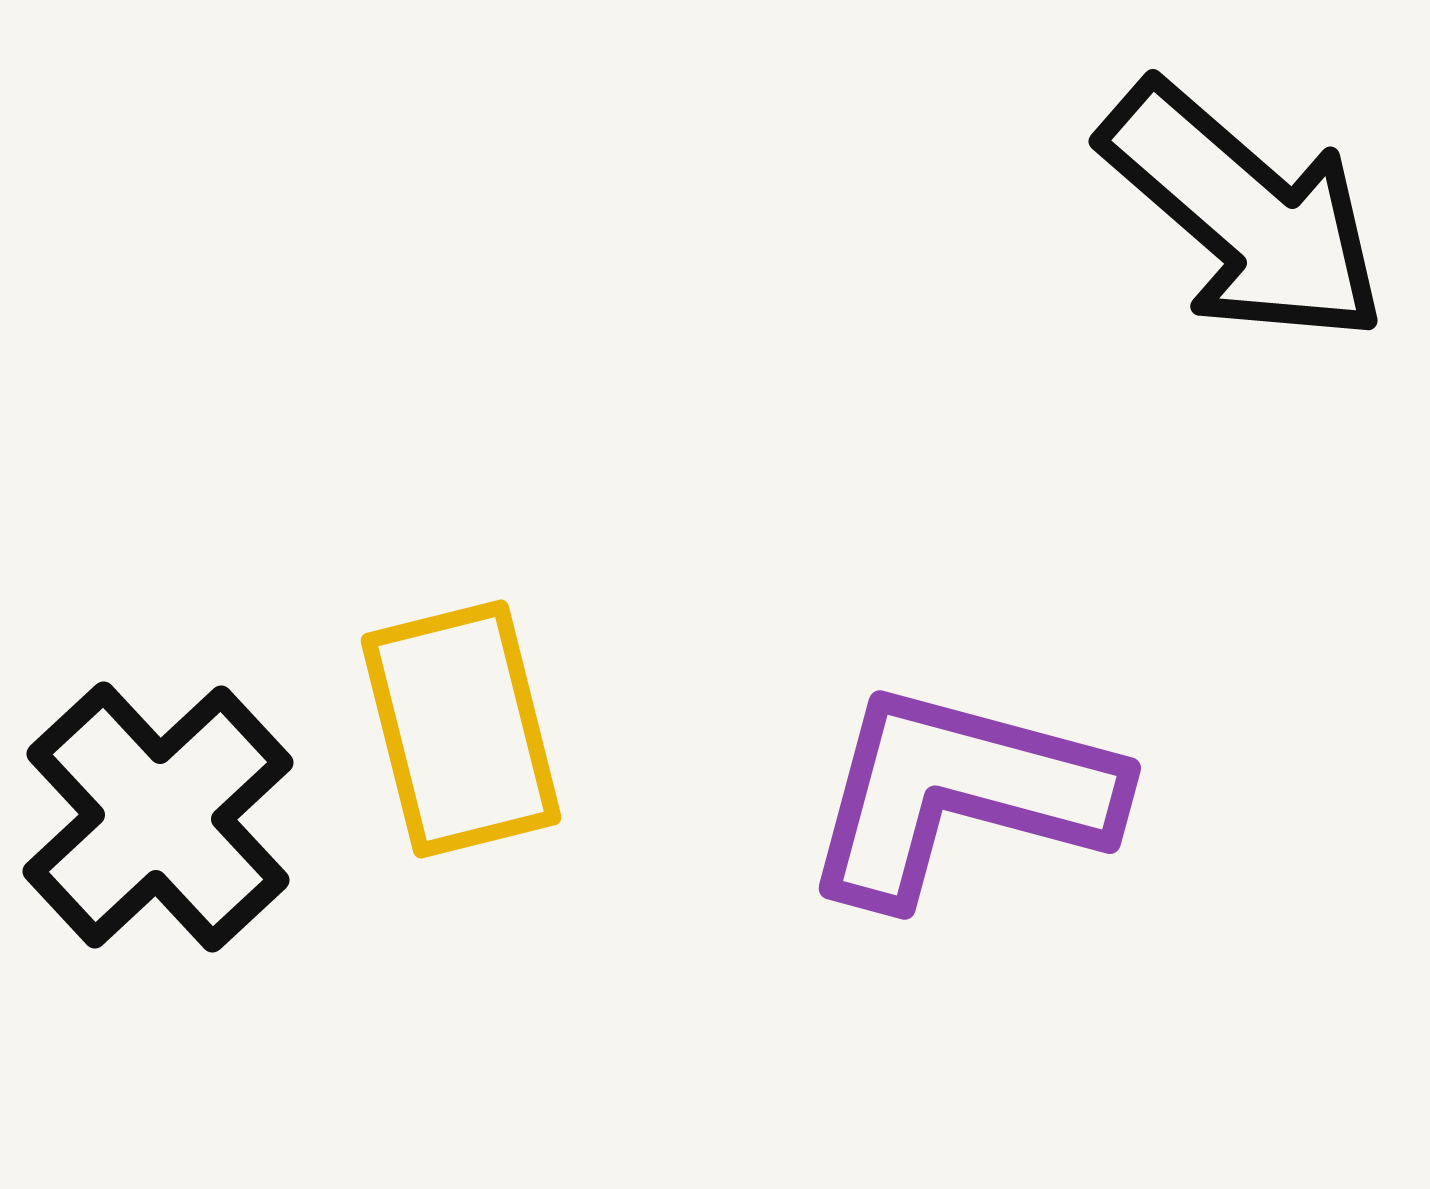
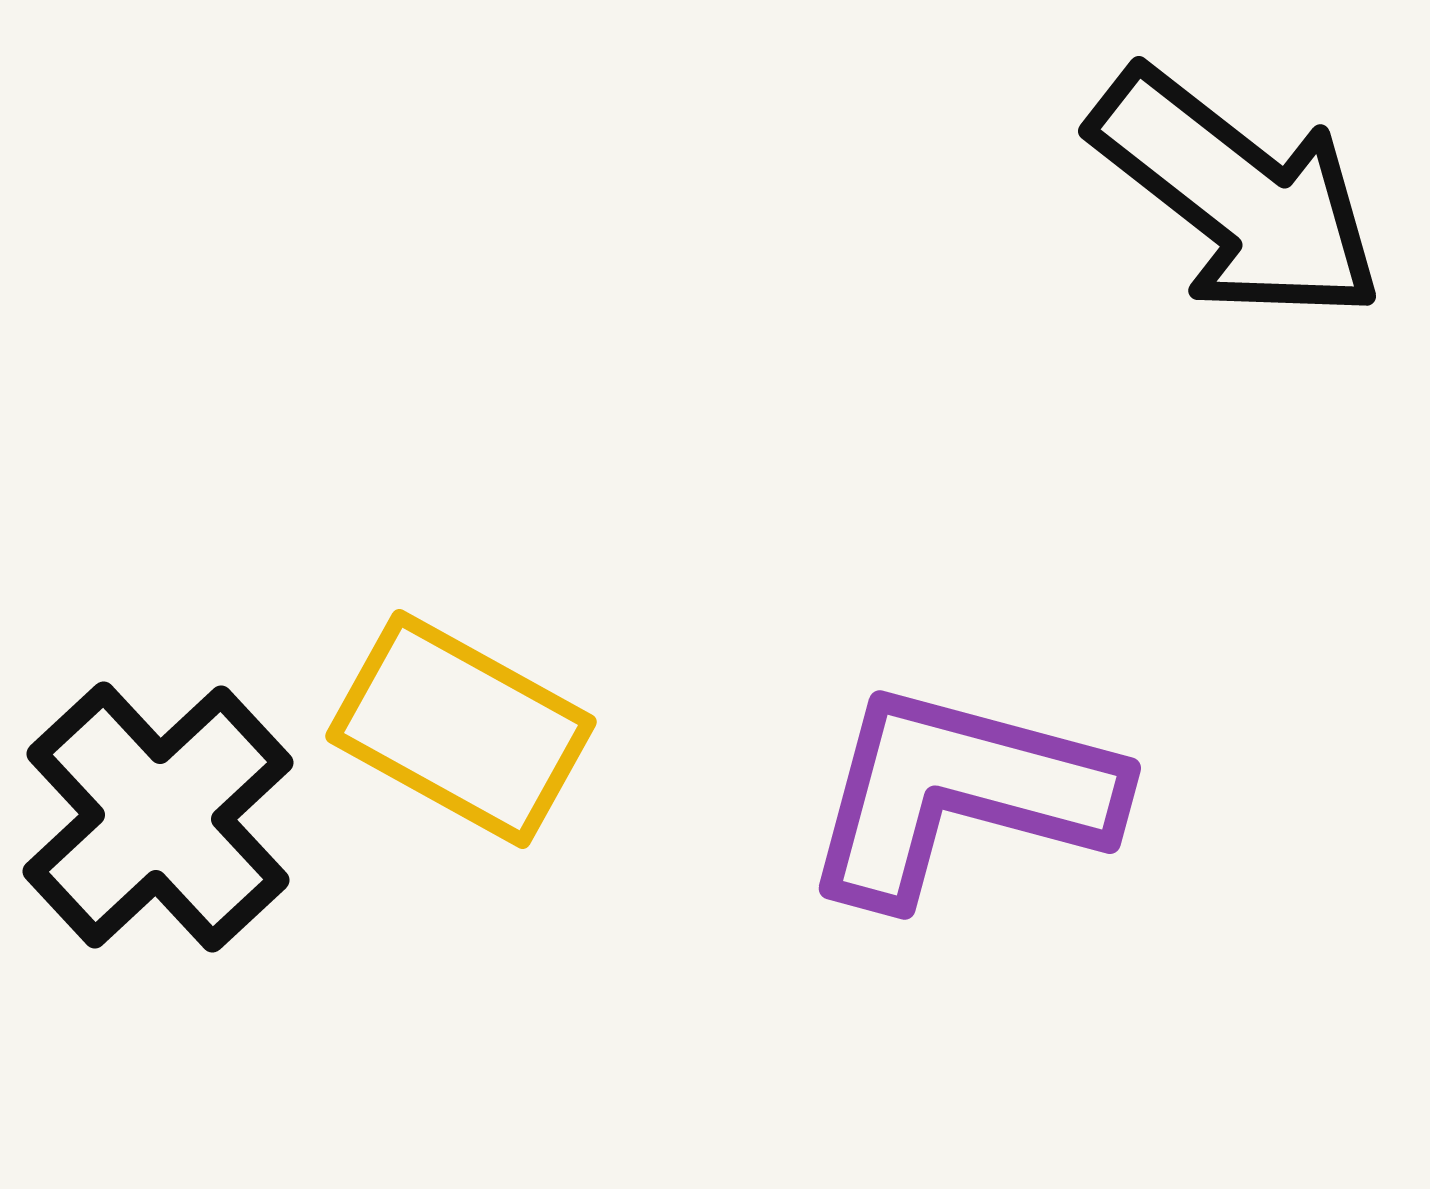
black arrow: moved 7 px left, 18 px up; rotated 3 degrees counterclockwise
yellow rectangle: rotated 47 degrees counterclockwise
